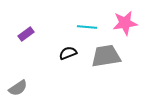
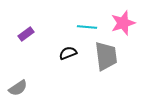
pink star: moved 2 px left; rotated 10 degrees counterclockwise
gray trapezoid: rotated 92 degrees clockwise
